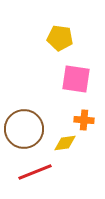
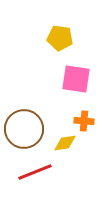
orange cross: moved 1 px down
